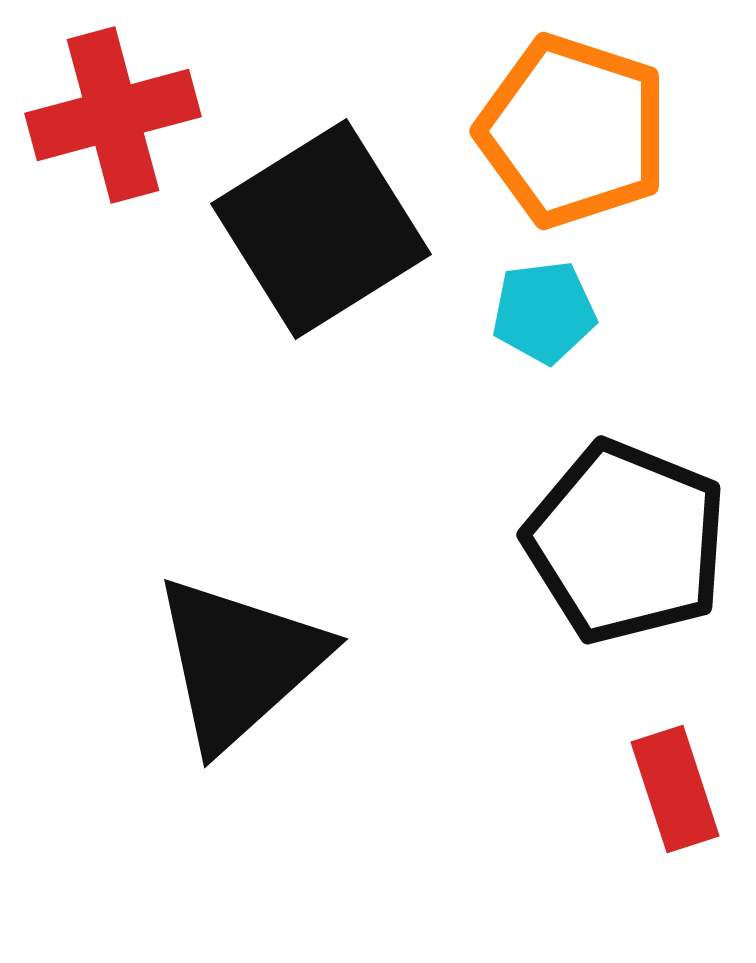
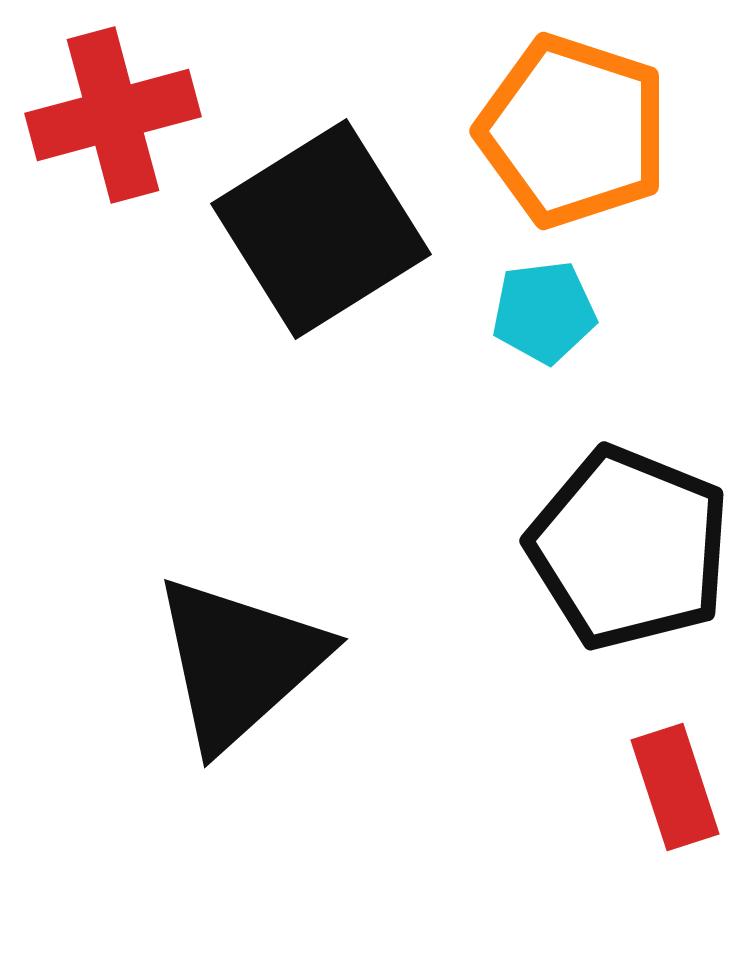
black pentagon: moved 3 px right, 6 px down
red rectangle: moved 2 px up
